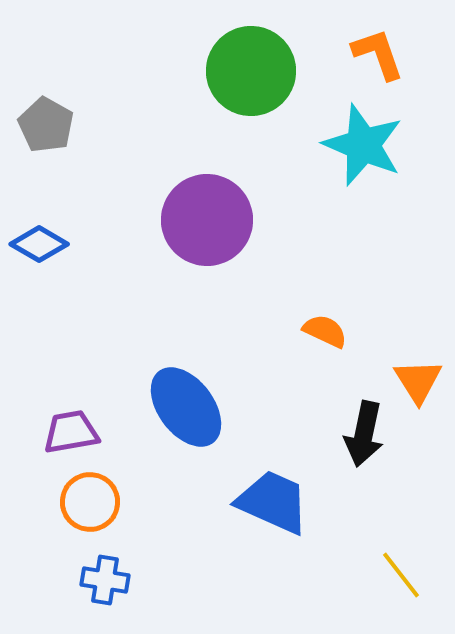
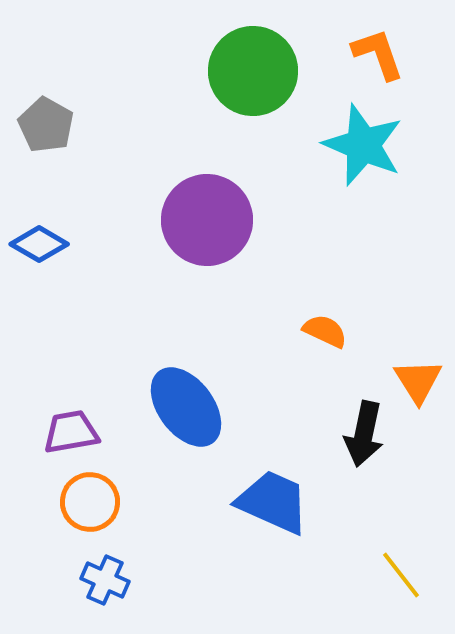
green circle: moved 2 px right
blue cross: rotated 15 degrees clockwise
